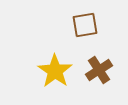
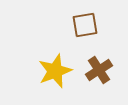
yellow star: rotated 16 degrees clockwise
